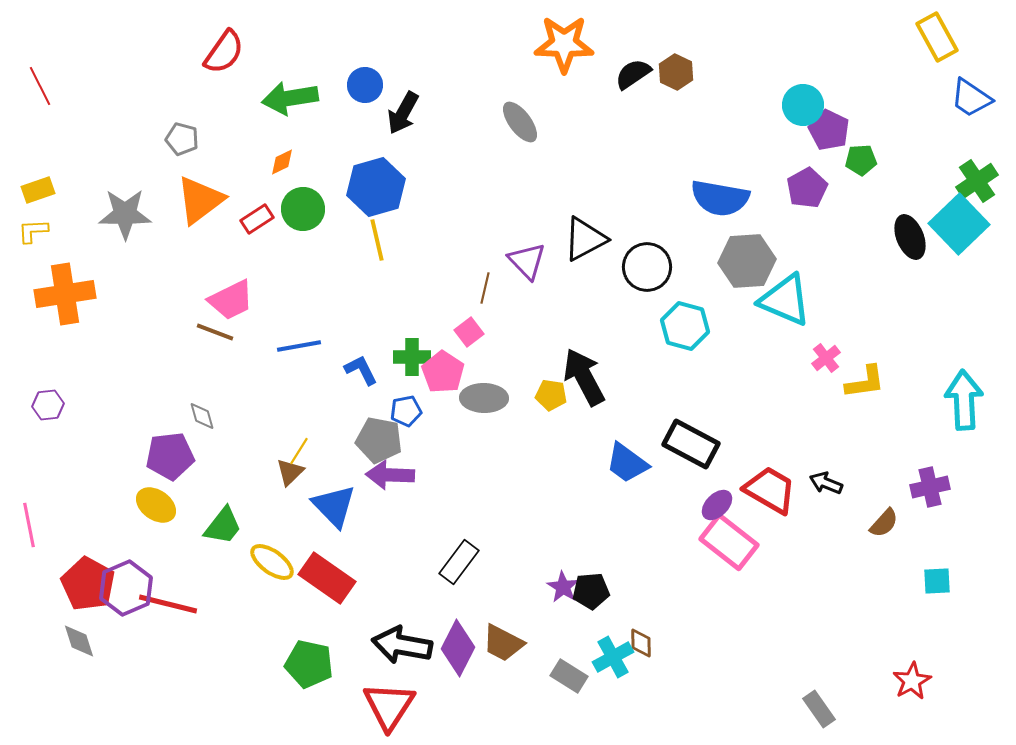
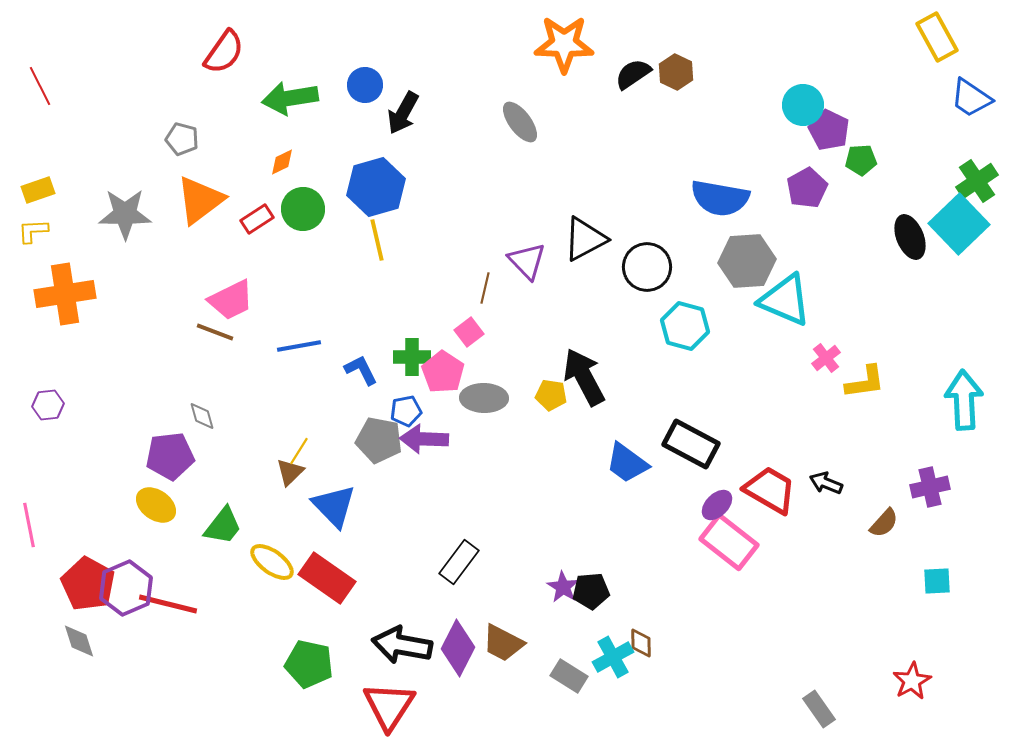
purple arrow at (390, 475): moved 34 px right, 36 px up
